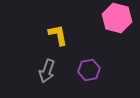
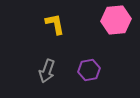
pink hexagon: moved 1 px left, 2 px down; rotated 20 degrees counterclockwise
yellow L-shape: moved 3 px left, 11 px up
